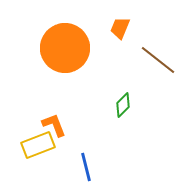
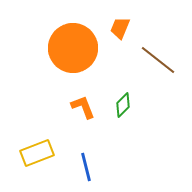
orange circle: moved 8 px right
orange L-shape: moved 29 px right, 18 px up
yellow rectangle: moved 1 px left, 8 px down
